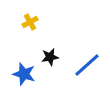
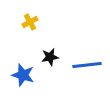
blue line: rotated 36 degrees clockwise
blue star: moved 1 px left, 1 px down
